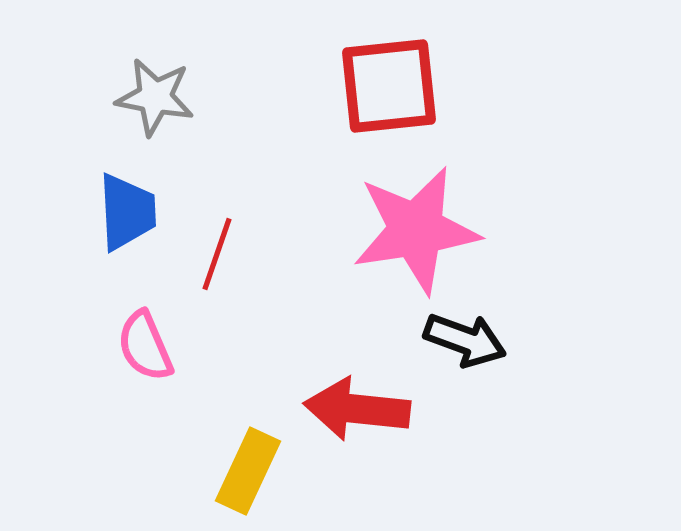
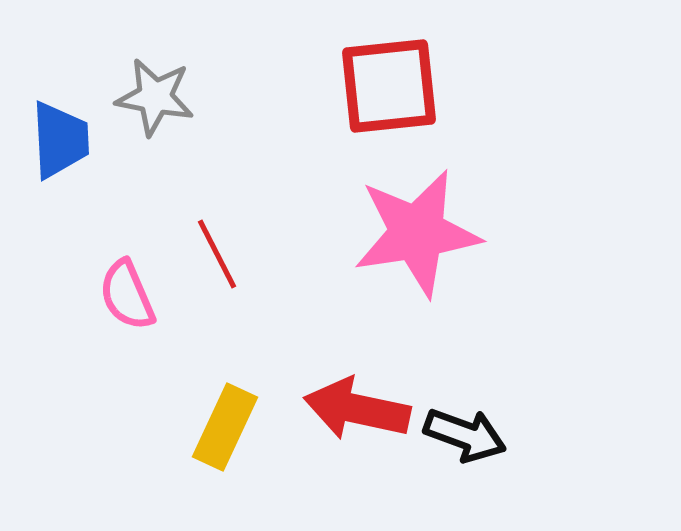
blue trapezoid: moved 67 px left, 72 px up
pink star: moved 1 px right, 3 px down
red line: rotated 46 degrees counterclockwise
black arrow: moved 95 px down
pink semicircle: moved 18 px left, 51 px up
red arrow: rotated 6 degrees clockwise
yellow rectangle: moved 23 px left, 44 px up
